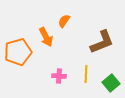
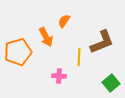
yellow line: moved 7 px left, 17 px up
